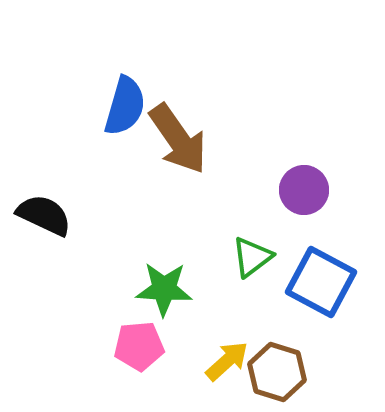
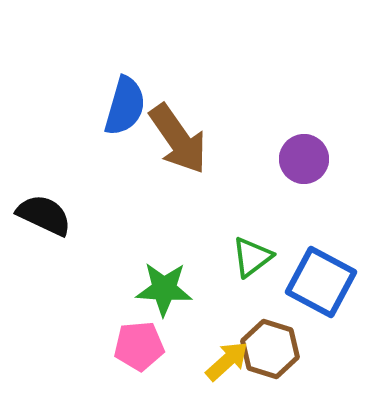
purple circle: moved 31 px up
brown hexagon: moved 7 px left, 23 px up
